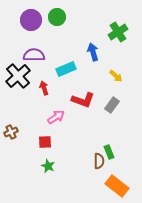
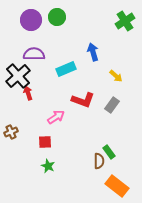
green cross: moved 7 px right, 11 px up
purple semicircle: moved 1 px up
red arrow: moved 16 px left, 5 px down
green rectangle: rotated 16 degrees counterclockwise
